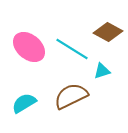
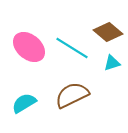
brown diamond: rotated 12 degrees clockwise
cyan line: moved 1 px up
cyan triangle: moved 10 px right, 8 px up
brown semicircle: moved 1 px right, 1 px up
